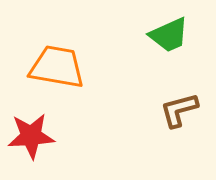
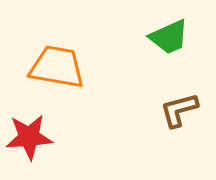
green trapezoid: moved 2 px down
red star: moved 2 px left, 1 px down
